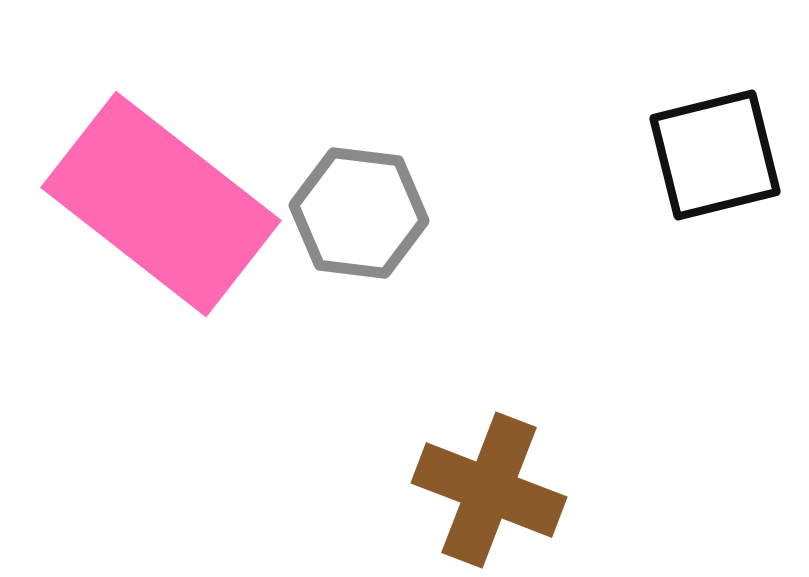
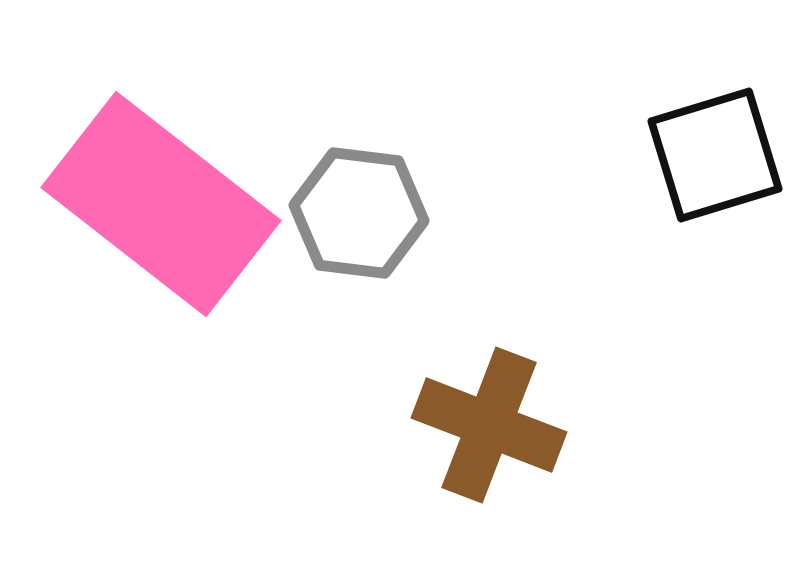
black square: rotated 3 degrees counterclockwise
brown cross: moved 65 px up
